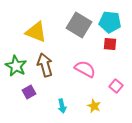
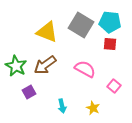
gray square: moved 2 px right
yellow triangle: moved 11 px right
brown arrow: rotated 110 degrees counterclockwise
pink square: moved 2 px left
yellow star: moved 1 px left, 2 px down
